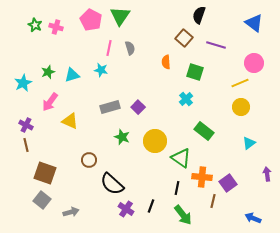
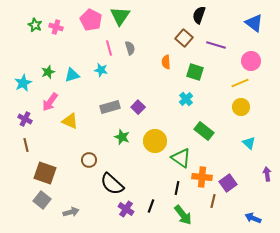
pink line at (109, 48): rotated 28 degrees counterclockwise
pink circle at (254, 63): moved 3 px left, 2 px up
purple cross at (26, 125): moved 1 px left, 6 px up
cyan triangle at (249, 143): rotated 40 degrees counterclockwise
